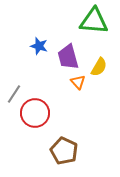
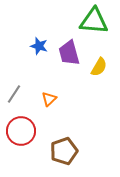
purple trapezoid: moved 1 px right, 4 px up
orange triangle: moved 29 px left, 17 px down; rotated 28 degrees clockwise
red circle: moved 14 px left, 18 px down
brown pentagon: rotated 28 degrees clockwise
